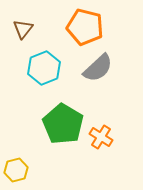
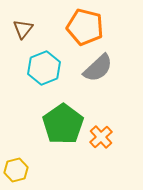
green pentagon: rotated 6 degrees clockwise
orange cross: rotated 15 degrees clockwise
